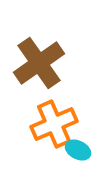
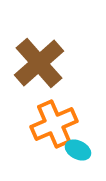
brown cross: rotated 6 degrees counterclockwise
